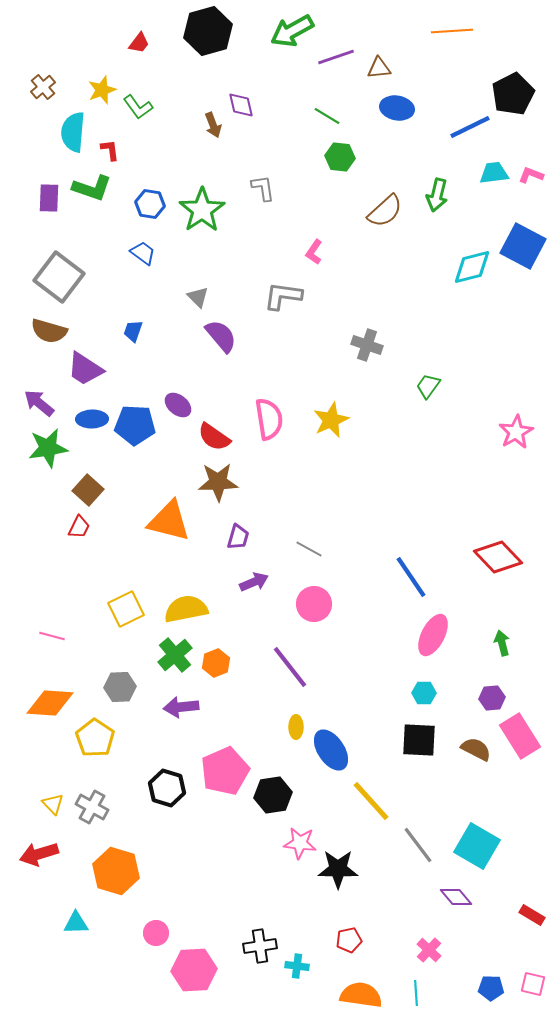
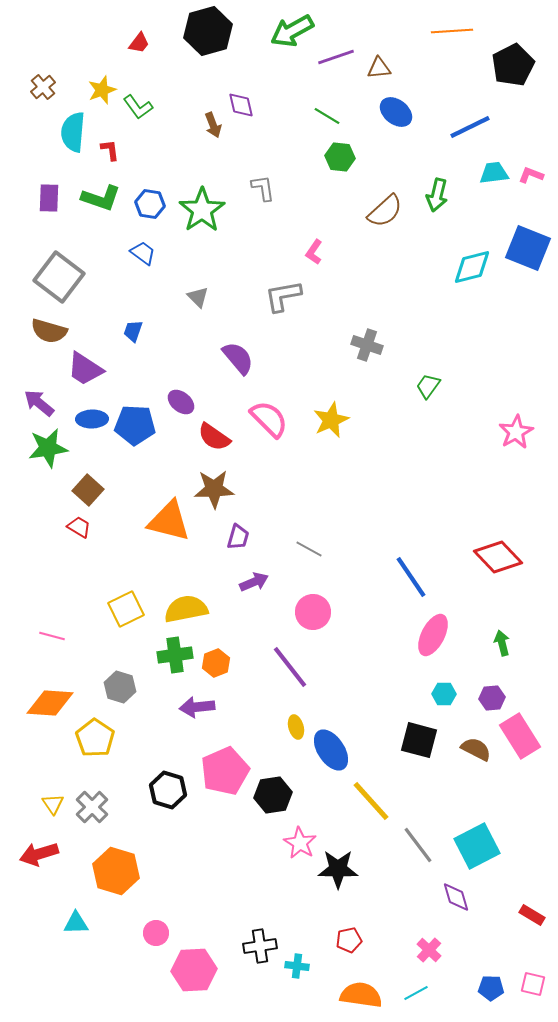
black pentagon at (513, 94): moved 29 px up
blue ellipse at (397, 108): moved 1 px left, 4 px down; rotated 28 degrees clockwise
green L-shape at (92, 188): moved 9 px right, 10 px down
blue square at (523, 246): moved 5 px right, 2 px down; rotated 6 degrees counterclockwise
gray L-shape at (283, 296): rotated 18 degrees counterclockwise
purple semicircle at (221, 336): moved 17 px right, 22 px down
purple ellipse at (178, 405): moved 3 px right, 3 px up
pink semicircle at (269, 419): rotated 36 degrees counterclockwise
brown star at (218, 482): moved 4 px left, 7 px down
red trapezoid at (79, 527): rotated 85 degrees counterclockwise
pink circle at (314, 604): moved 1 px left, 8 px down
green cross at (175, 655): rotated 32 degrees clockwise
gray hexagon at (120, 687): rotated 20 degrees clockwise
cyan hexagon at (424, 693): moved 20 px right, 1 px down
purple arrow at (181, 707): moved 16 px right
yellow ellipse at (296, 727): rotated 15 degrees counterclockwise
black square at (419, 740): rotated 12 degrees clockwise
black hexagon at (167, 788): moved 1 px right, 2 px down
yellow triangle at (53, 804): rotated 10 degrees clockwise
gray cross at (92, 807): rotated 16 degrees clockwise
pink star at (300, 843): rotated 24 degrees clockwise
cyan square at (477, 846): rotated 33 degrees clockwise
purple diamond at (456, 897): rotated 24 degrees clockwise
cyan line at (416, 993): rotated 65 degrees clockwise
